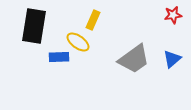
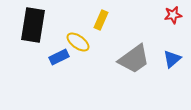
yellow rectangle: moved 8 px right
black rectangle: moved 1 px left, 1 px up
blue rectangle: rotated 24 degrees counterclockwise
